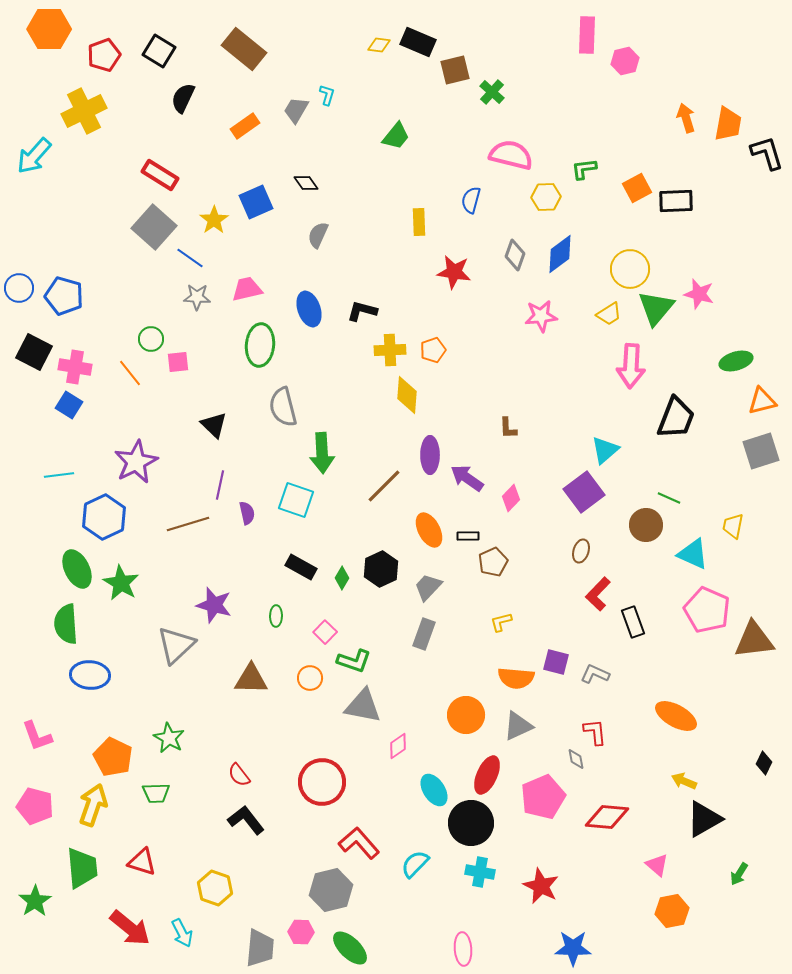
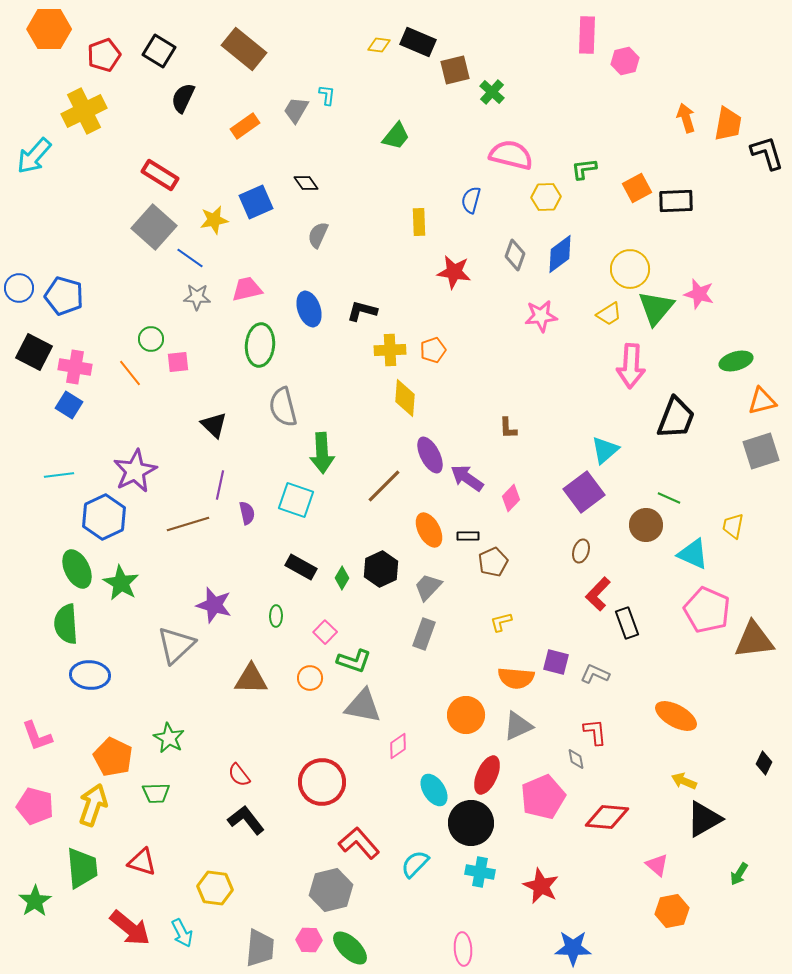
cyan L-shape at (327, 95): rotated 10 degrees counterclockwise
yellow star at (214, 220): rotated 24 degrees clockwise
yellow diamond at (407, 395): moved 2 px left, 3 px down
purple ellipse at (430, 455): rotated 27 degrees counterclockwise
purple star at (136, 462): moved 1 px left, 9 px down
black rectangle at (633, 622): moved 6 px left, 1 px down
yellow hexagon at (215, 888): rotated 12 degrees counterclockwise
pink hexagon at (301, 932): moved 8 px right, 8 px down
